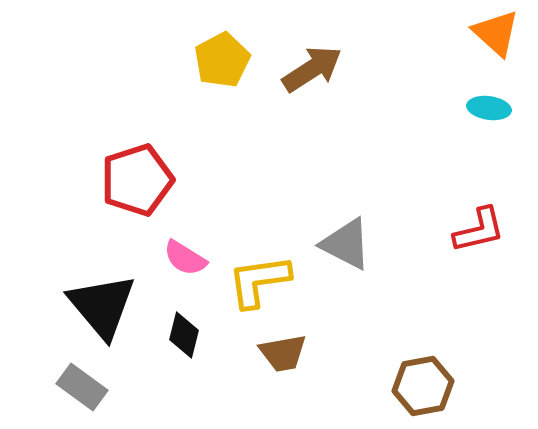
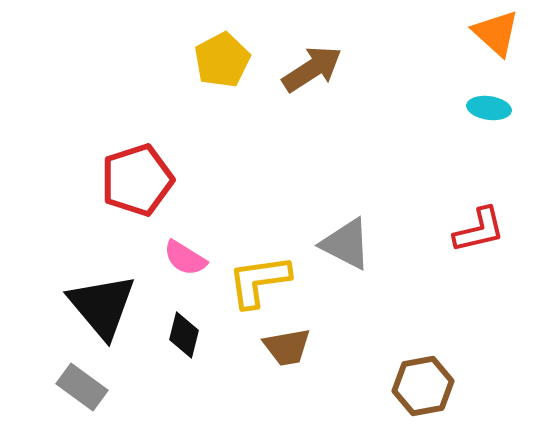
brown trapezoid: moved 4 px right, 6 px up
